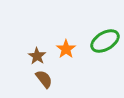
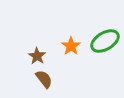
orange star: moved 5 px right, 3 px up
